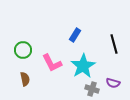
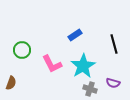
blue rectangle: rotated 24 degrees clockwise
green circle: moved 1 px left
pink L-shape: moved 1 px down
brown semicircle: moved 14 px left, 4 px down; rotated 32 degrees clockwise
gray cross: moved 2 px left
